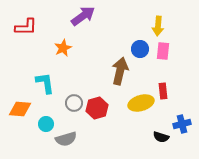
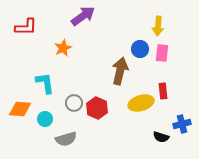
pink rectangle: moved 1 px left, 2 px down
red hexagon: rotated 20 degrees counterclockwise
cyan circle: moved 1 px left, 5 px up
